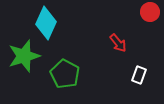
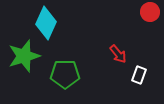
red arrow: moved 11 px down
green pentagon: rotated 28 degrees counterclockwise
